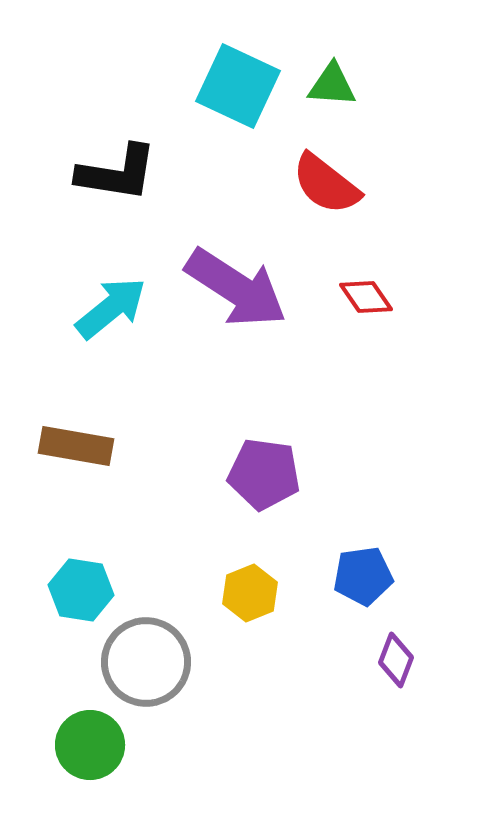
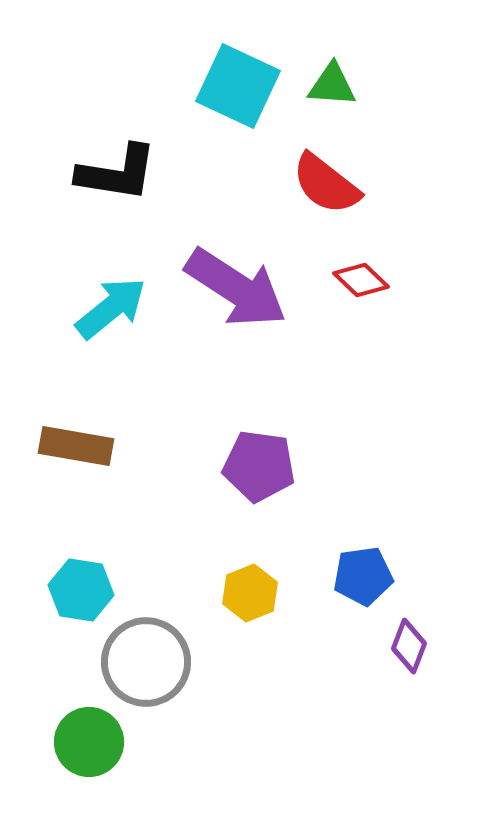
red diamond: moved 5 px left, 17 px up; rotated 12 degrees counterclockwise
purple pentagon: moved 5 px left, 8 px up
purple diamond: moved 13 px right, 14 px up
green circle: moved 1 px left, 3 px up
